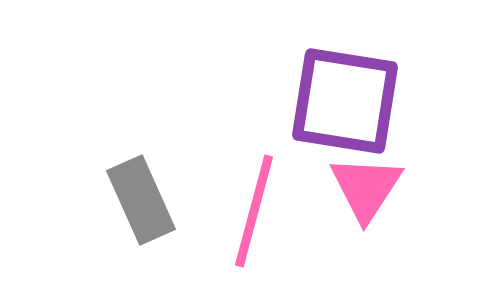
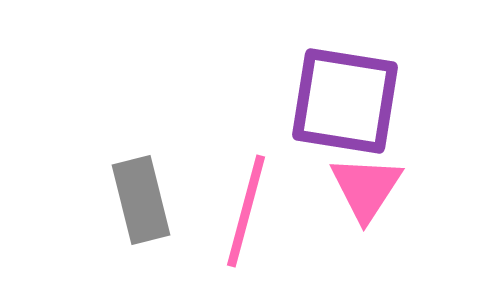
gray rectangle: rotated 10 degrees clockwise
pink line: moved 8 px left
